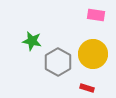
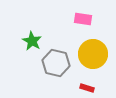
pink rectangle: moved 13 px left, 4 px down
green star: rotated 18 degrees clockwise
gray hexagon: moved 2 px left, 1 px down; rotated 16 degrees counterclockwise
